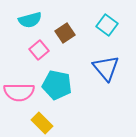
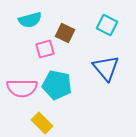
cyan square: rotated 10 degrees counterclockwise
brown square: rotated 30 degrees counterclockwise
pink square: moved 6 px right, 1 px up; rotated 24 degrees clockwise
pink semicircle: moved 3 px right, 4 px up
